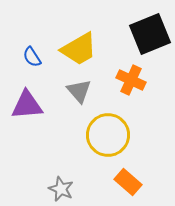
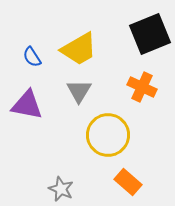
orange cross: moved 11 px right, 7 px down
gray triangle: rotated 12 degrees clockwise
purple triangle: rotated 16 degrees clockwise
